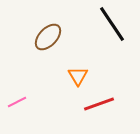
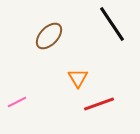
brown ellipse: moved 1 px right, 1 px up
orange triangle: moved 2 px down
